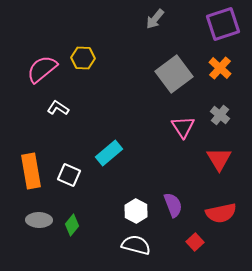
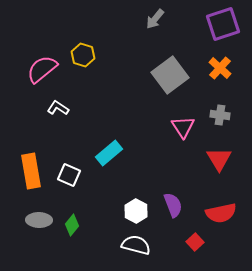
yellow hexagon: moved 3 px up; rotated 15 degrees clockwise
gray square: moved 4 px left, 1 px down
gray cross: rotated 30 degrees counterclockwise
